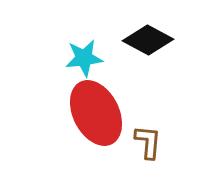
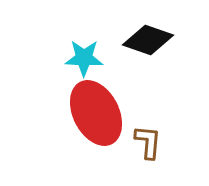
black diamond: rotated 9 degrees counterclockwise
cyan star: rotated 9 degrees clockwise
